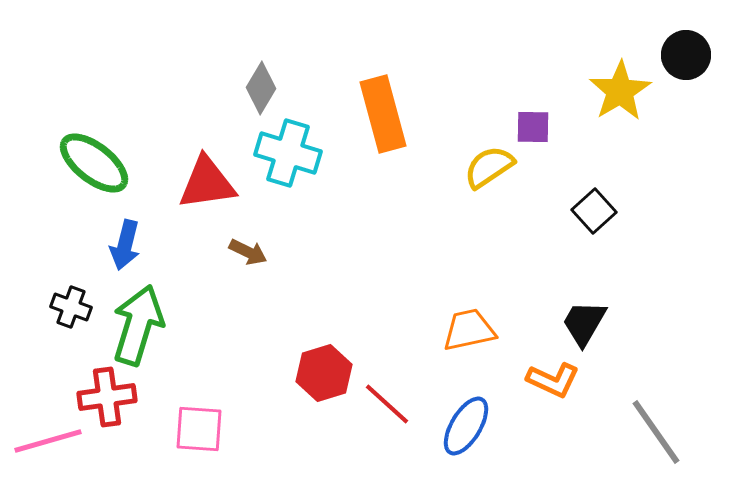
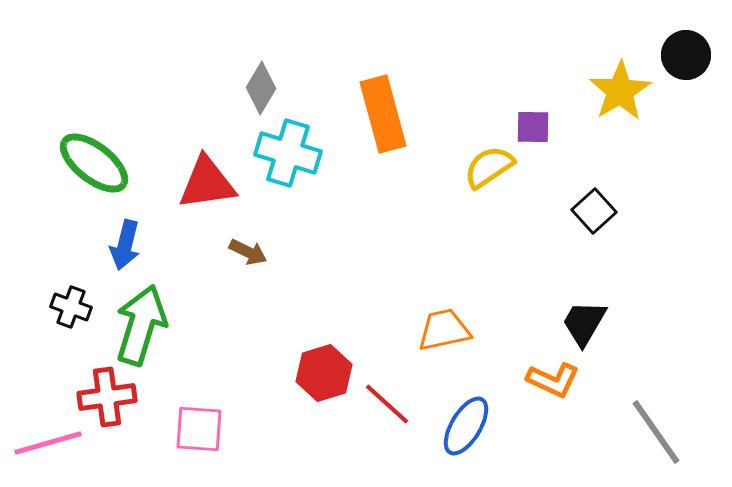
green arrow: moved 3 px right
orange trapezoid: moved 25 px left
pink line: moved 2 px down
